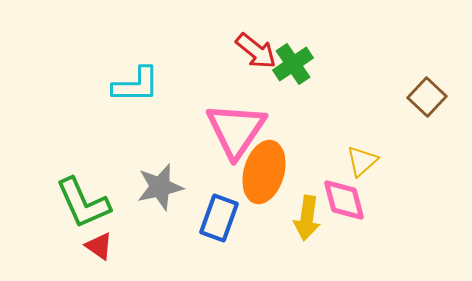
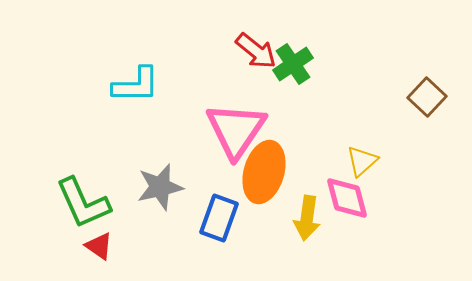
pink diamond: moved 3 px right, 2 px up
